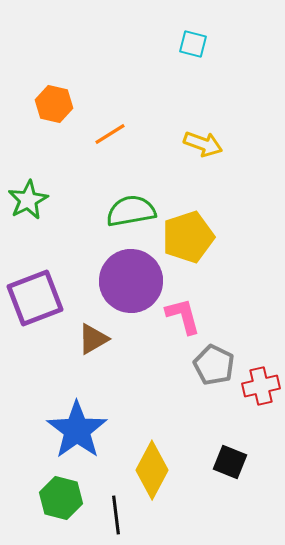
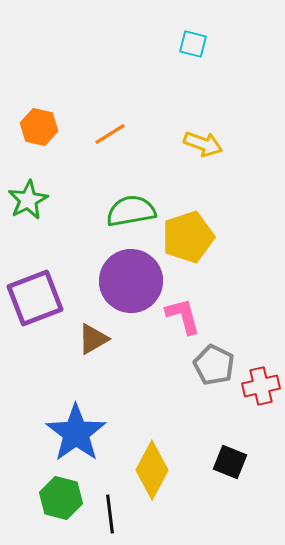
orange hexagon: moved 15 px left, 23 px down
blue star: moved 1 px left, 3 px down
black line: moved 6 px left, 1 px up
